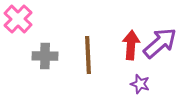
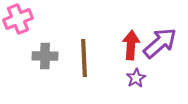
pink cross: rotated 24 degrees clockwise
brown line: moved 4 px left, 3 px down
purple star: moved 4 px left, 6 px up; rotated 24 degrees clockwise
